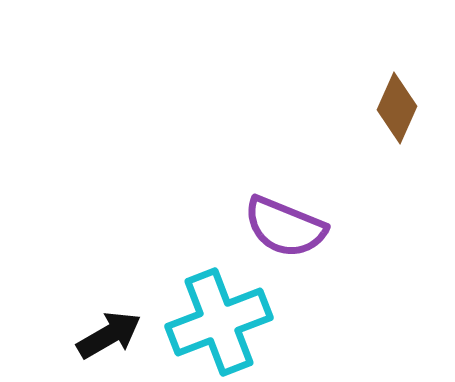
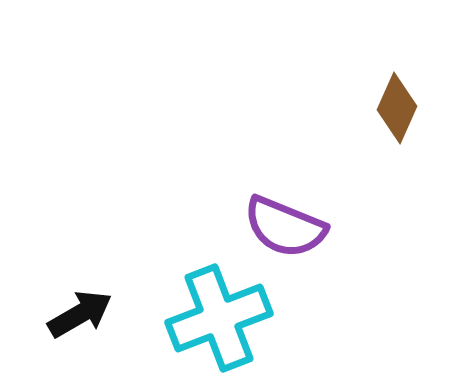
cyan cross: moved 4 px up
black arrow: moved 29 px left, 21 px up
